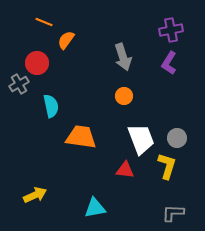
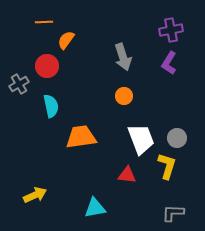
orange line: rotated 24 degrees counterclockwise
red circle: moved 10 px right, 3 px down
orange trapezoid: rotated 16 degrees counterclockwise
red triangle: moved 2 px right, 5 px down
